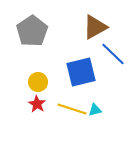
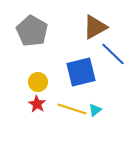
gray pentagon: rotated 8 degrees counterclockwise
cyan triangle: rotated 24 degrees counterclockwise
